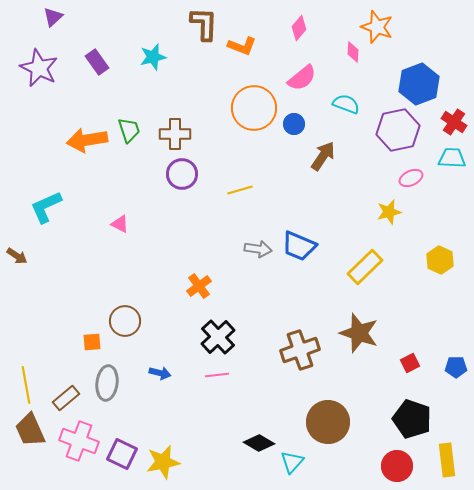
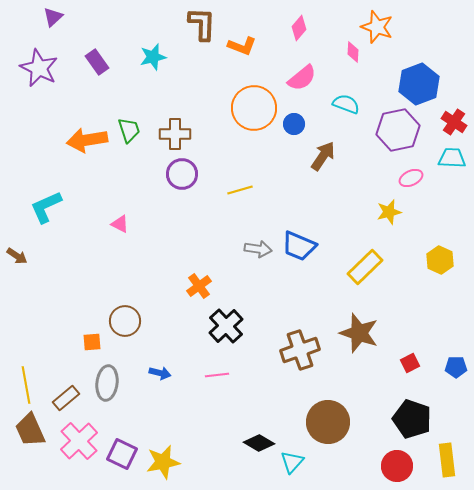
brown L-shape at (204, 24): moved 2 px left
black cross at (218, 337): moved 8 px right, 11 px up
pink cross at (79, 441): rotated 27 degrees clockwise
